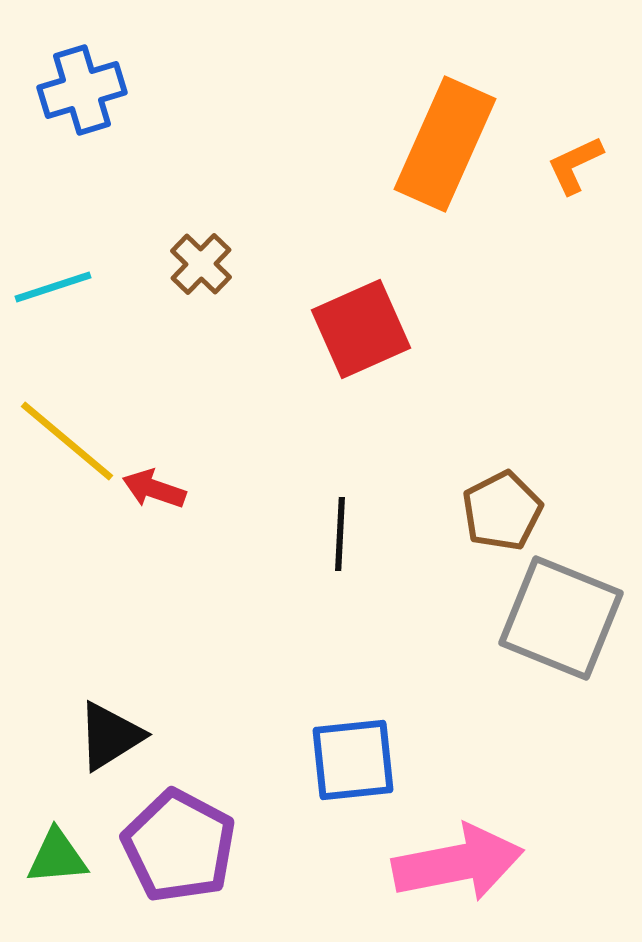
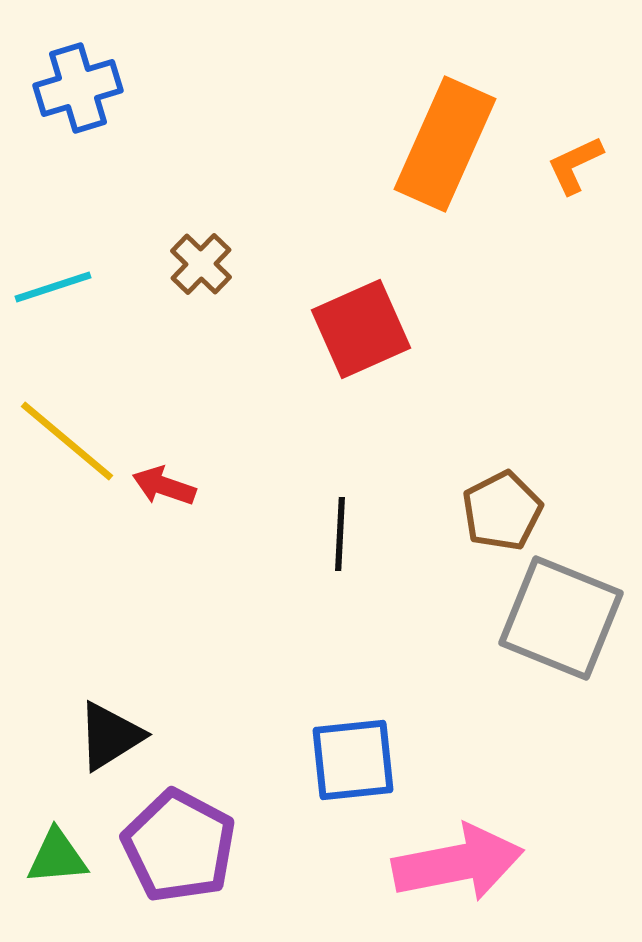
blue cross: moved 4 px left, 2 px up
red arrow: moved 10 px right, 3 px up
